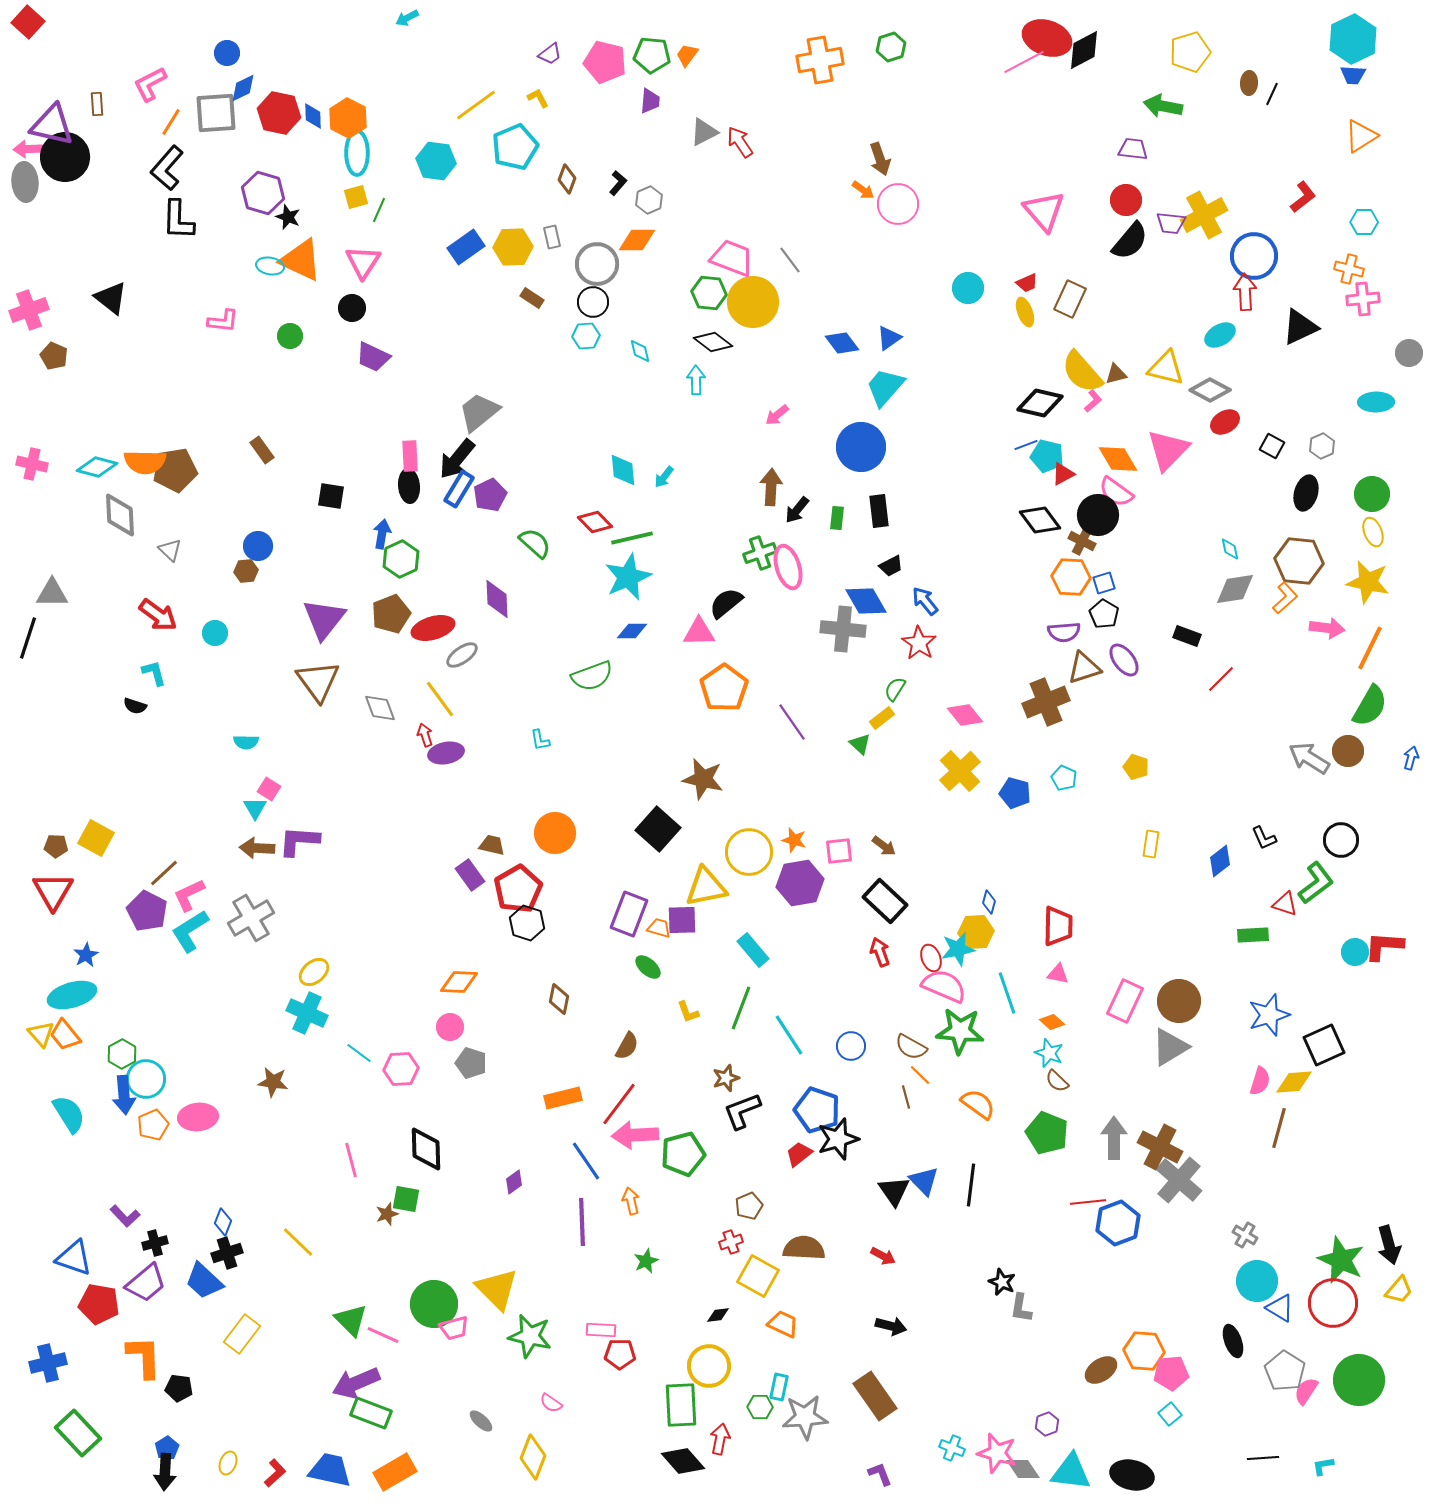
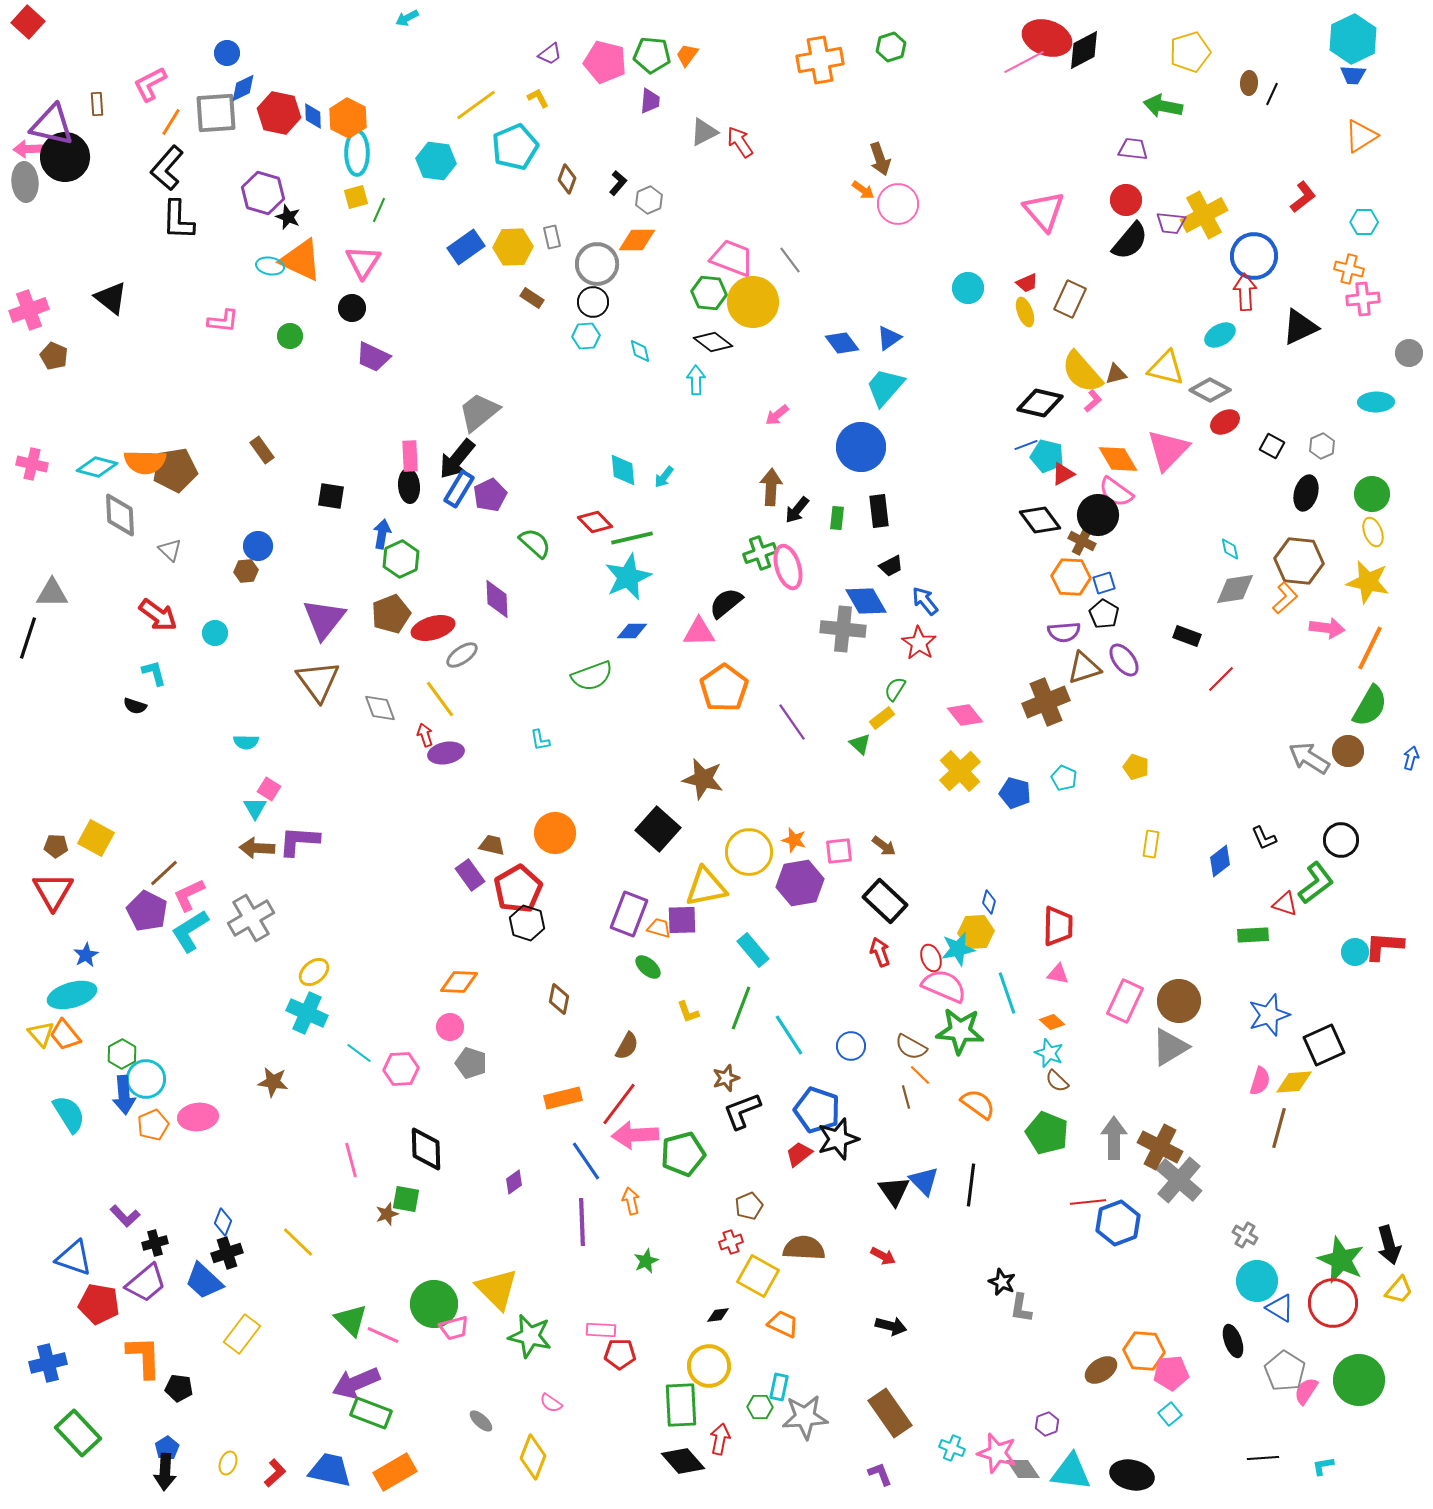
brown rectangle at (875, 1396): moved 15 px right, 17 px down
